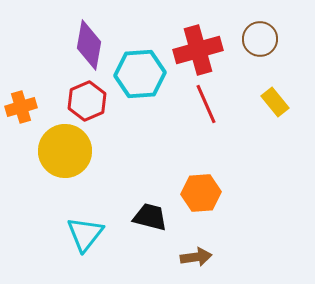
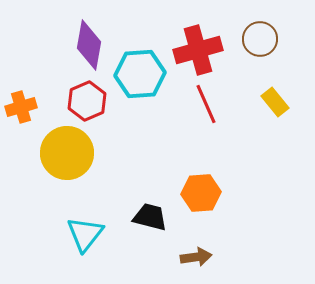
yellow circle: moved 2 px right, 2 px down
